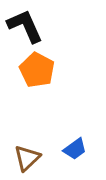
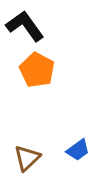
black L-shape: rotated 12 degrees counterclockwise
blue trapezoid: moved 3 px right, 1 px down
